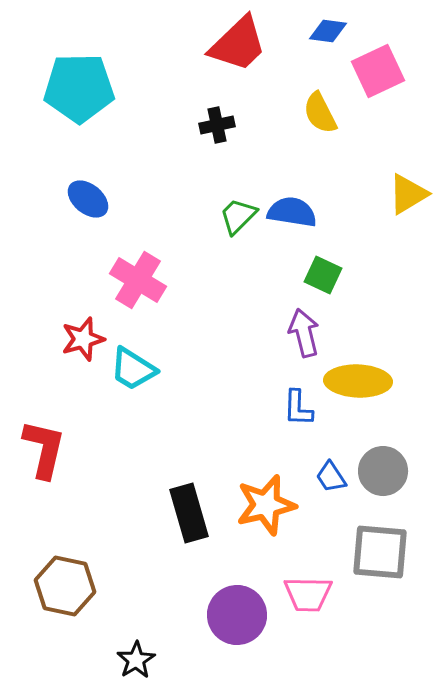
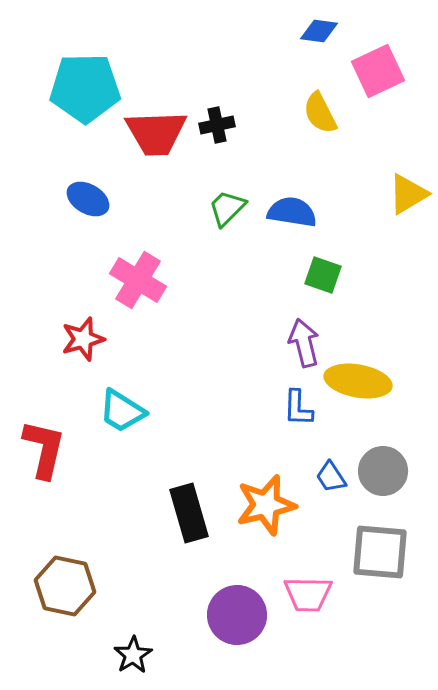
blue diamond: moved 9 px left
red trapezoid: moved 82 px left, 89 px down; rotated 42 degrees clockwise
cyan pentagon: moved 6 px right
blue ellipse: rotated 9 degrees counterclockwise
green trapezoid: moved 11 px left, 8 px up
green square: rotated 6 degrees counterclockwise
purple arrow: moved 10 px down
cyan trapezoid: moved 11 px left, 42 px down
yellow ellipse: rotated 8 degrees clockwise
black star: moved 3 px left, 5 px up
